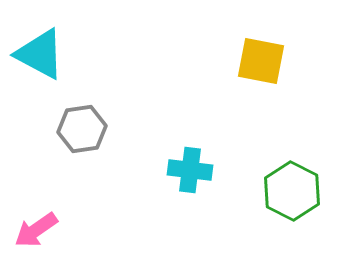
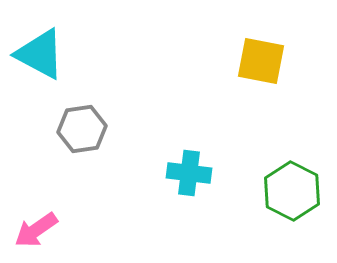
cyan cross: moved 1 px left, 3 px down
